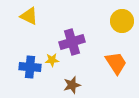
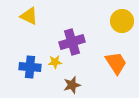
yellow star: moved 3 px right, 2 px down
